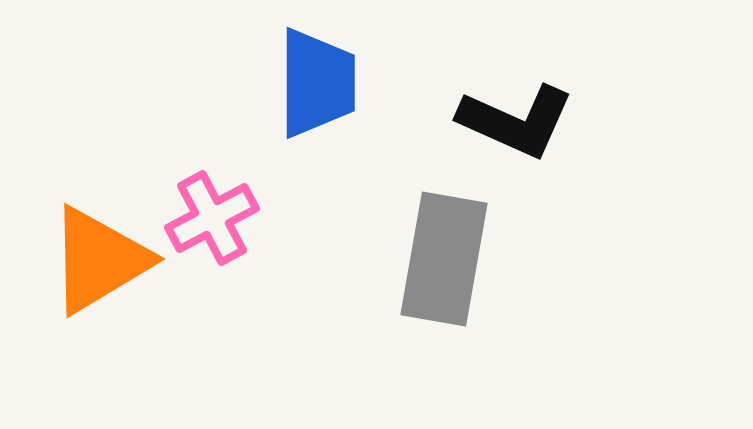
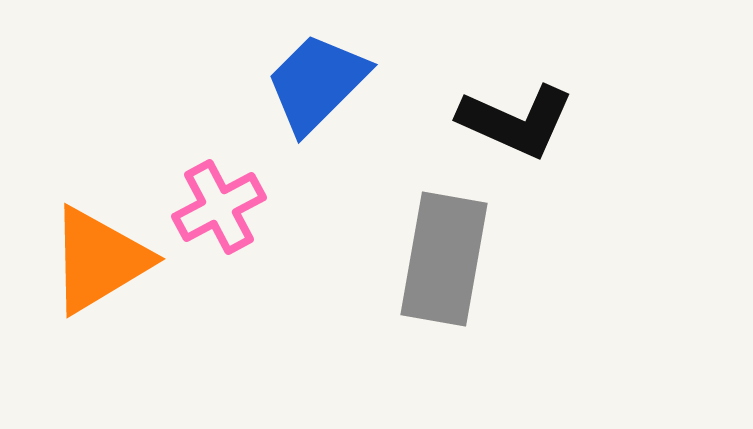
blue trapezoid: rotated 135 degrees counterclockwise
pink cross: moved 7 px right, 11 px up
